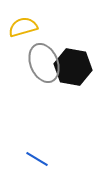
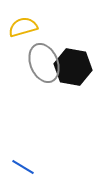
blue line: moved 14 px left, 8 px down
